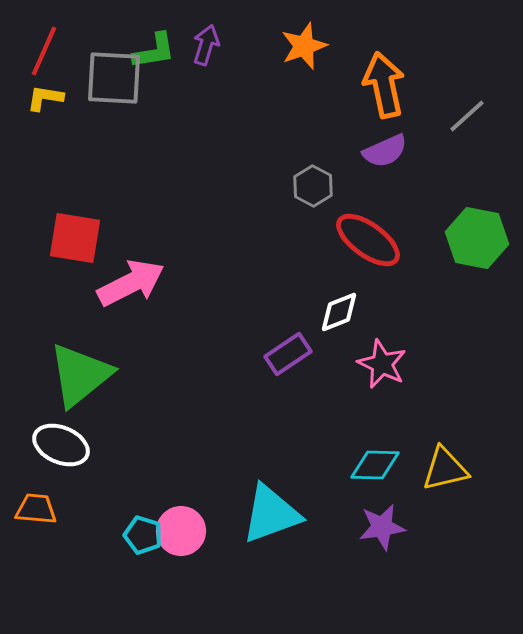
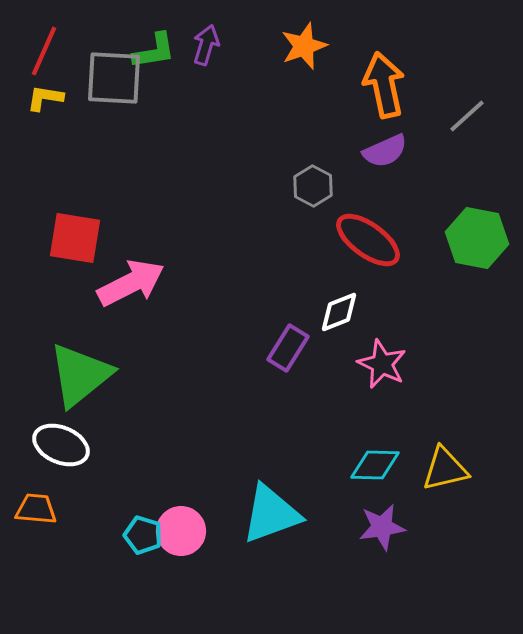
purple rectangle: moved 6 px up; rotated 24 degrees counterclockwise
